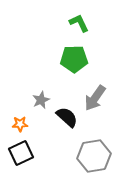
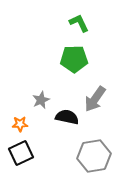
gray arrow: moved 1 px down
black semicircle: rotated 30 degrees counterclockwise
